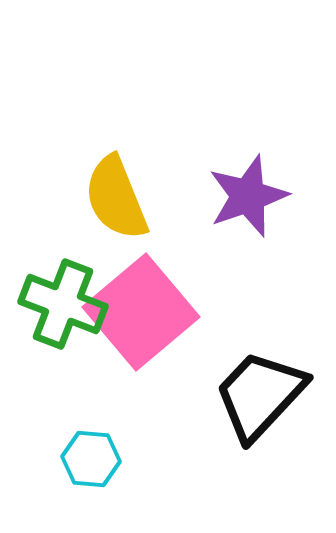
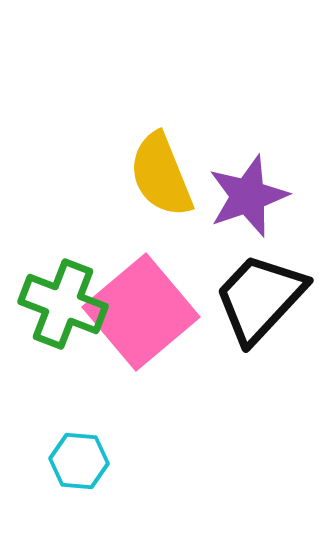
yellow semicircle: moved 45 px right, 23 px up
black trapezoid: moved 97 px up
cyan hexagon: moved 12 px left, 2 px down
